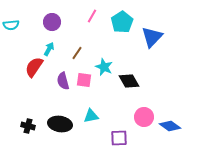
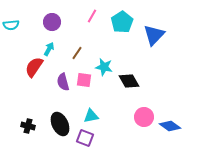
blue triangle: moved 2 px right, 2 px up
cyan star: rotated 12 degrees counterclockwise
purple semicircle: moved 1 px down
black ellipse: rotated 55 degrees clockwise
purple square: moved 34 px left; rotated 24 degrees clockwise
